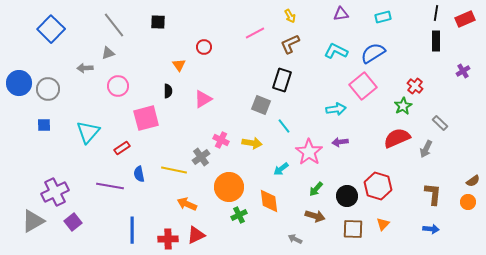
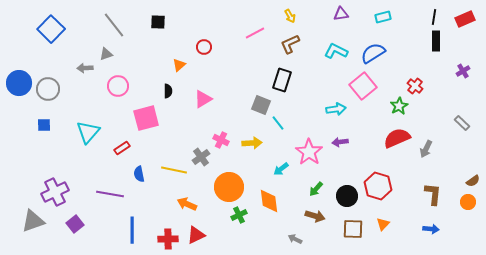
black line at (436, 13): moved 2 px left, 4 px down
gray triangle at (108, 53): moved 2 px left, 1 px down
orange triangle at (179, 65): rotated 24 degrees clockwise
green star at (403, 106): moved 4 px left
gray rectangle at (440, 123): moved 22 px right
cyan line at (284, 126): moved 6 px left, 3 px up
yellow arrow at (252, 143): rotated 12 degrees counterclockwise
purple line at (110, 186): moved 8 px down
gray triangle at (33, 221): rotated 10 degrees clockwise
purple square at (73, 222): moved 2 px right, 2 px down
